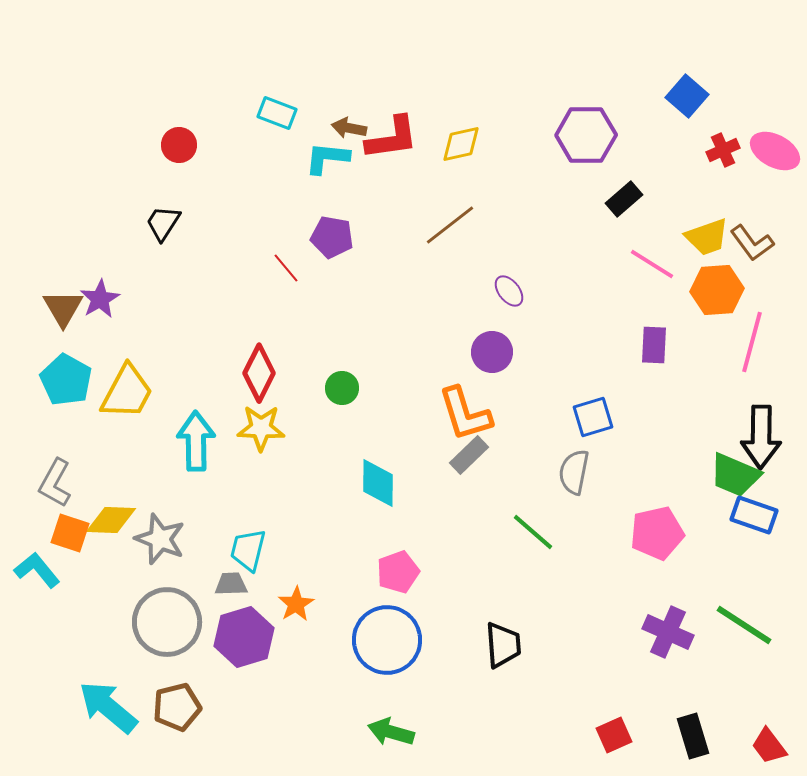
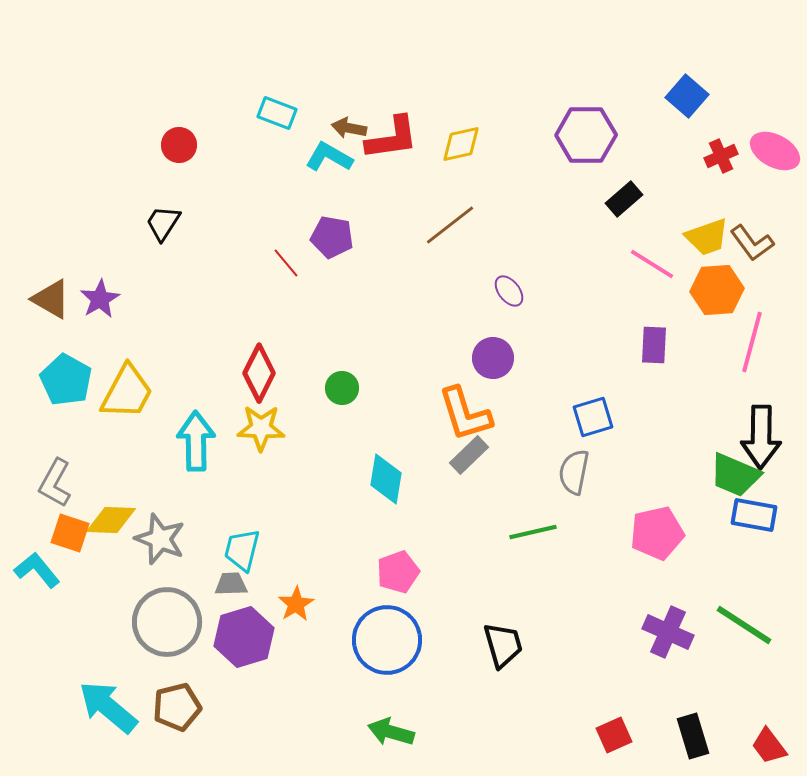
red cross at (723, 150): moved 2 px left, 6 px down
cyan L-shape at (327, 158): moved 2 px right, 1 px up; rotated 24 degrees clockwise
red line at (286, 268): moved 5 px up
brown triangle at (63, 308): moved 12 px left, 9 px up; rotated 30 degrees counterclockwise
purple circle at (492, 352): moved 1 px right, 6 px down
cyan diamond at (378, 483): moved 8 px right, 4 px up; rotated 9 degrees clockwise
blue rectangle at (754, 515): rotated 9 degrees counterclockwise
green line at (533, 532): rotated 54 degrees counterclockwise
cyan trapezoid at (248, 550): moved 6 px left
black trapezoid at (503, 645): rotated 12 degrees counterclockwise
